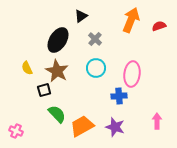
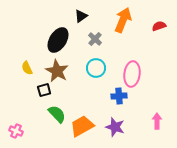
orange arrow: moved 8 px left
